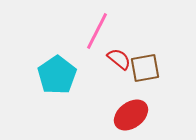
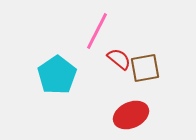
red ellipse: rotated 12 degrees clockwise
